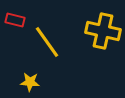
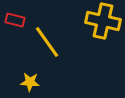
yellow cross: moved 10 px up
